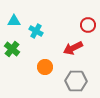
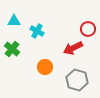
red circle: moved 4 px down
cyan cross: moved 1 px right
gray hexagon: moved 1 px right, 1 px up; rotated 15 degrees clockwise
